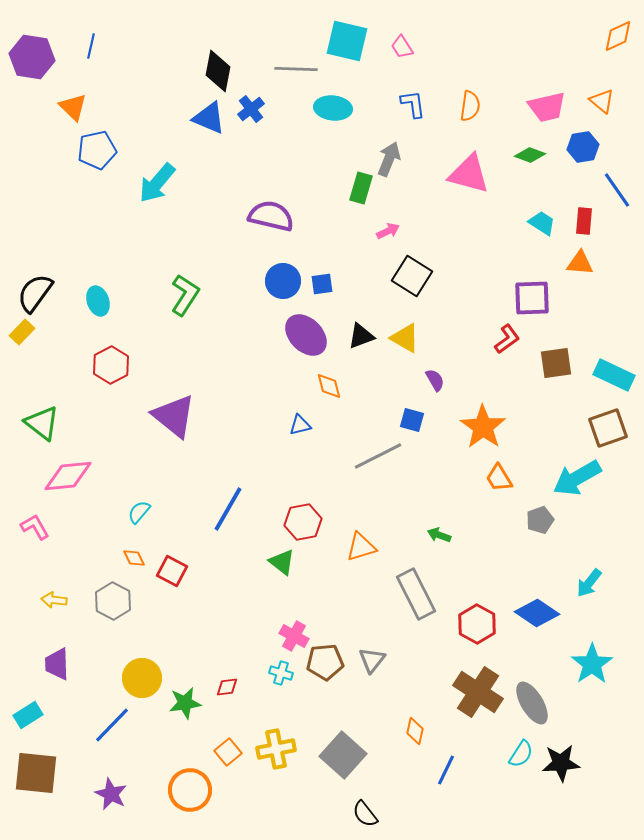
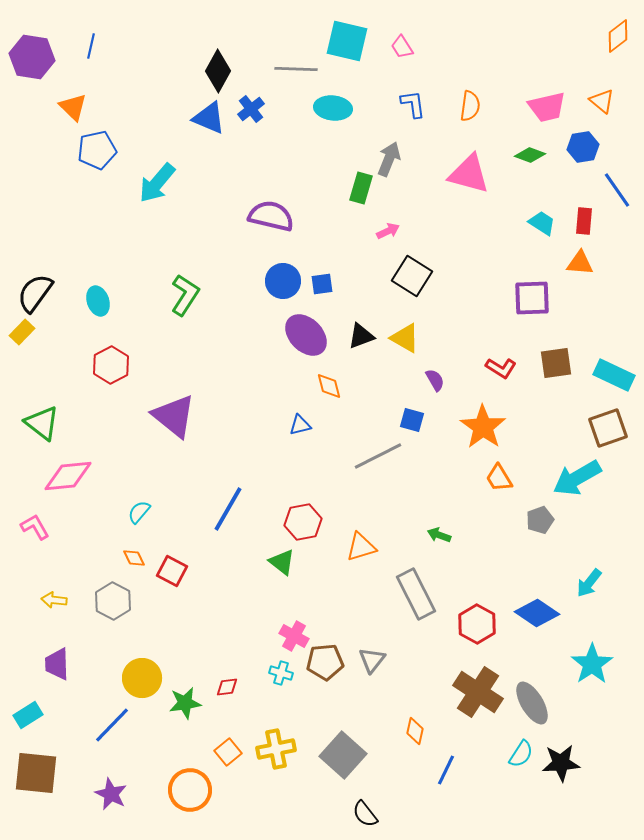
orange diamond at (618, 36): rotated 12 degrees counterclockwise
black diamond at (218, 71): rotated 18 degrees clockwise
red L-shape at (507, 339): moved 6 px left, 29 px down; rotated 68 degrees clockwise
